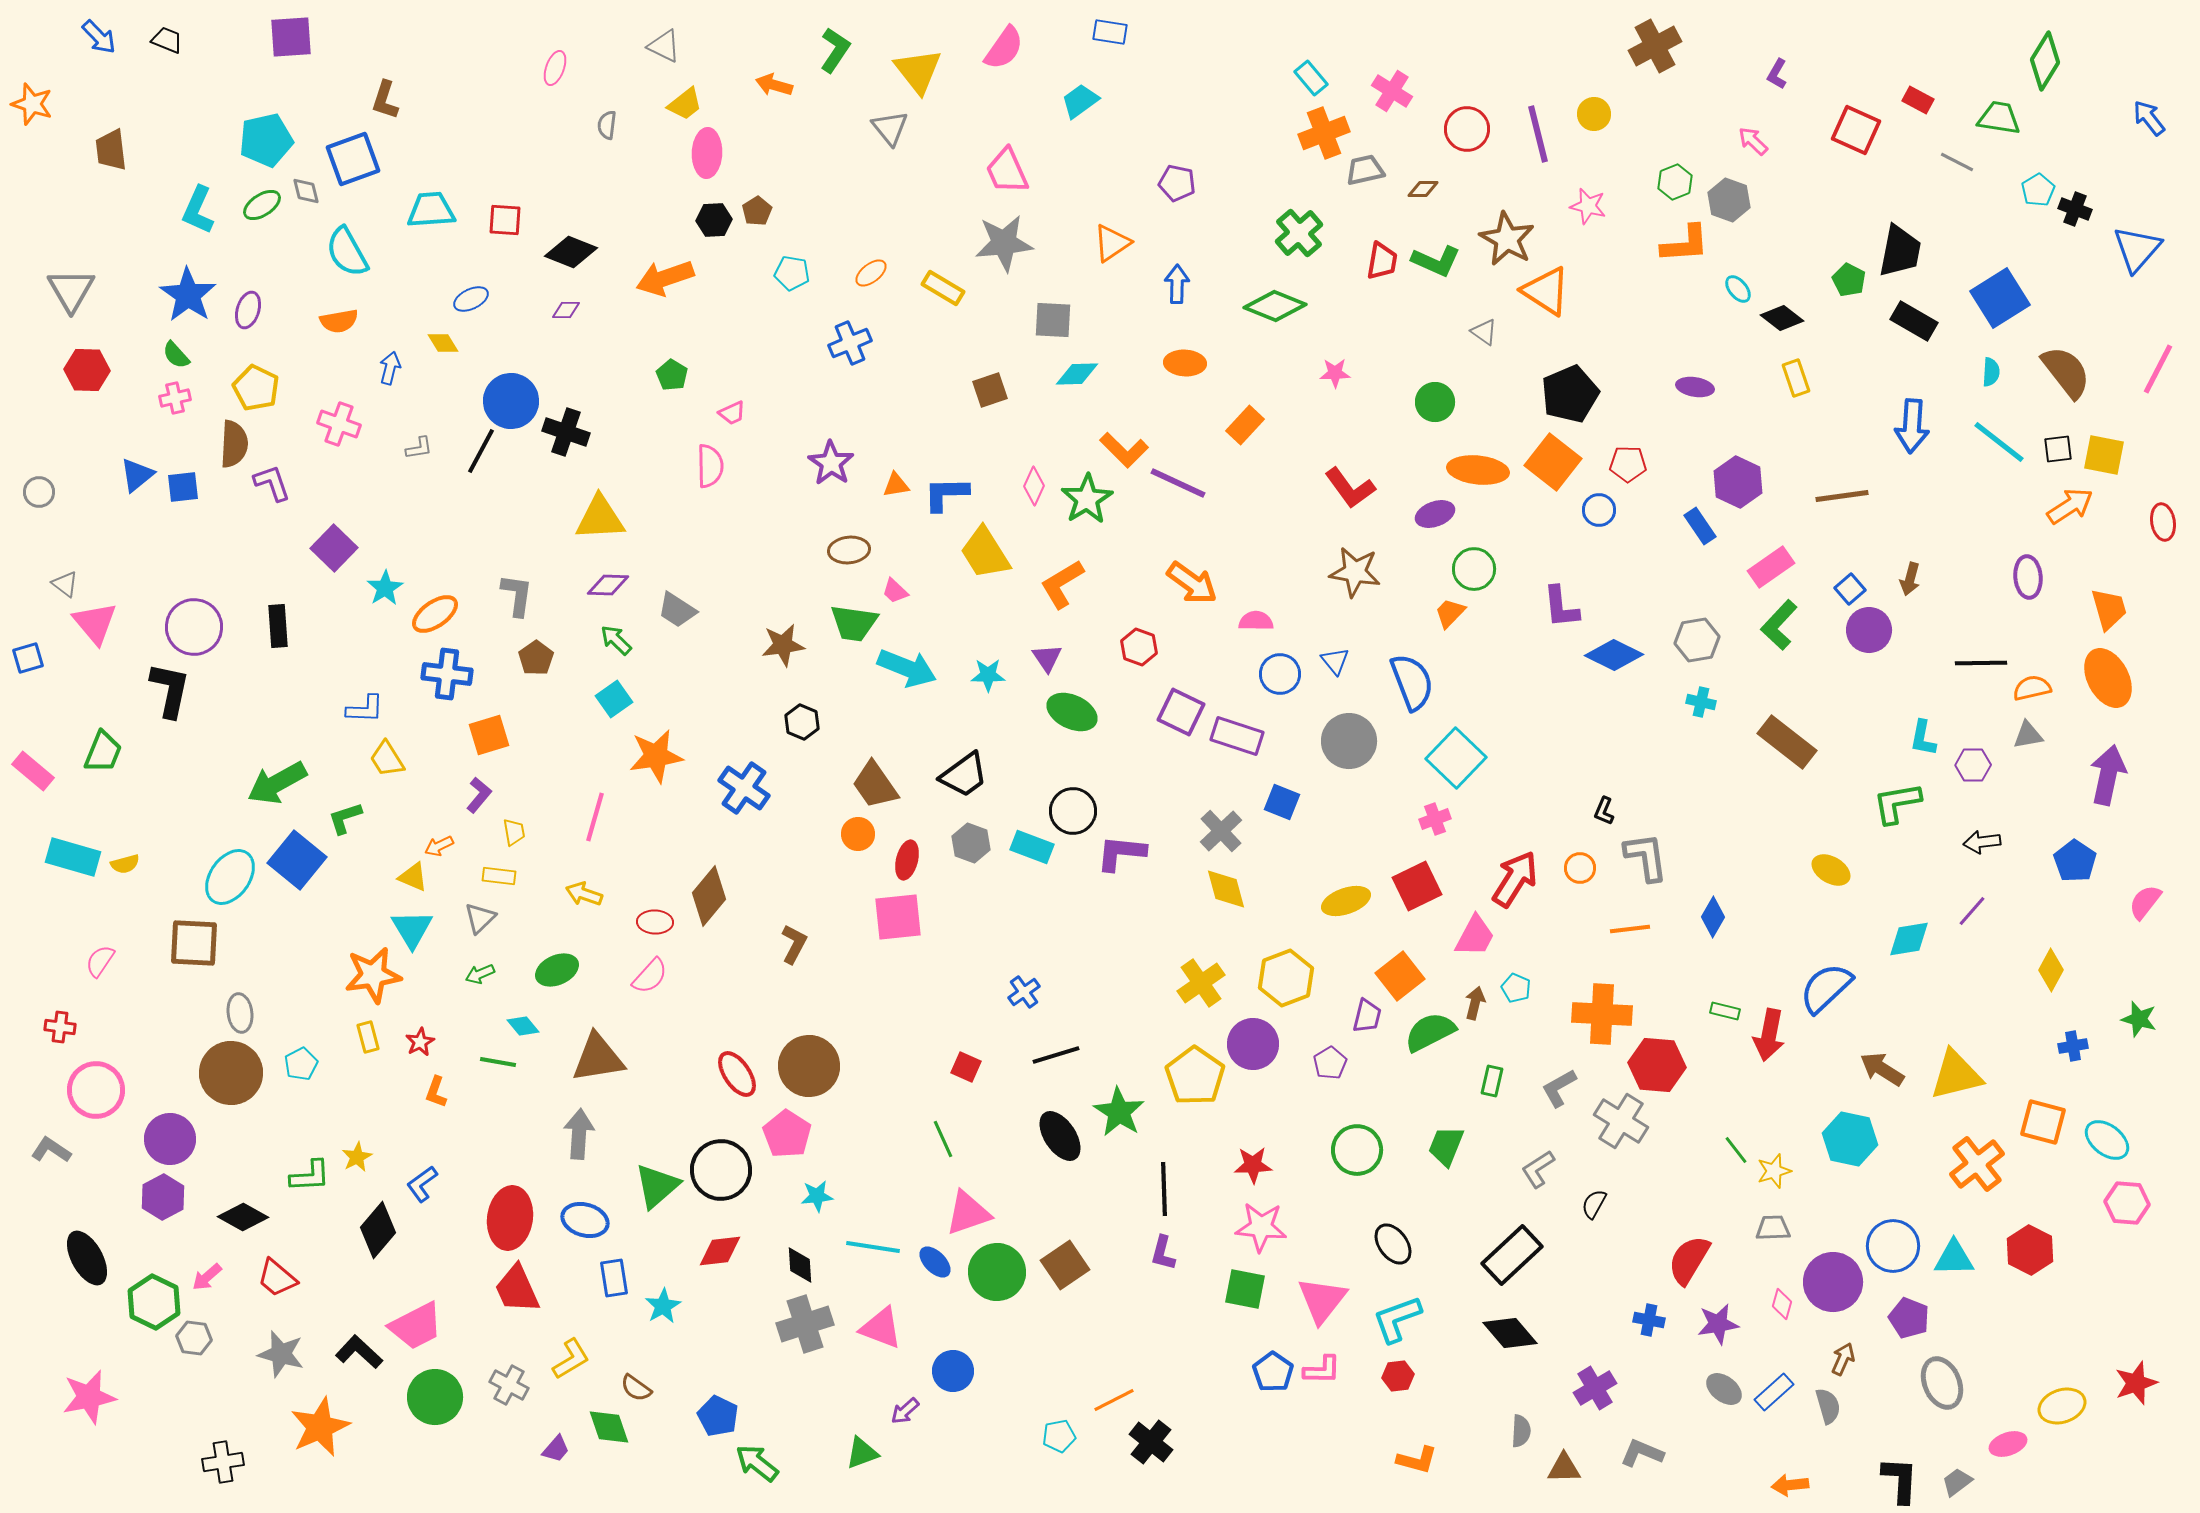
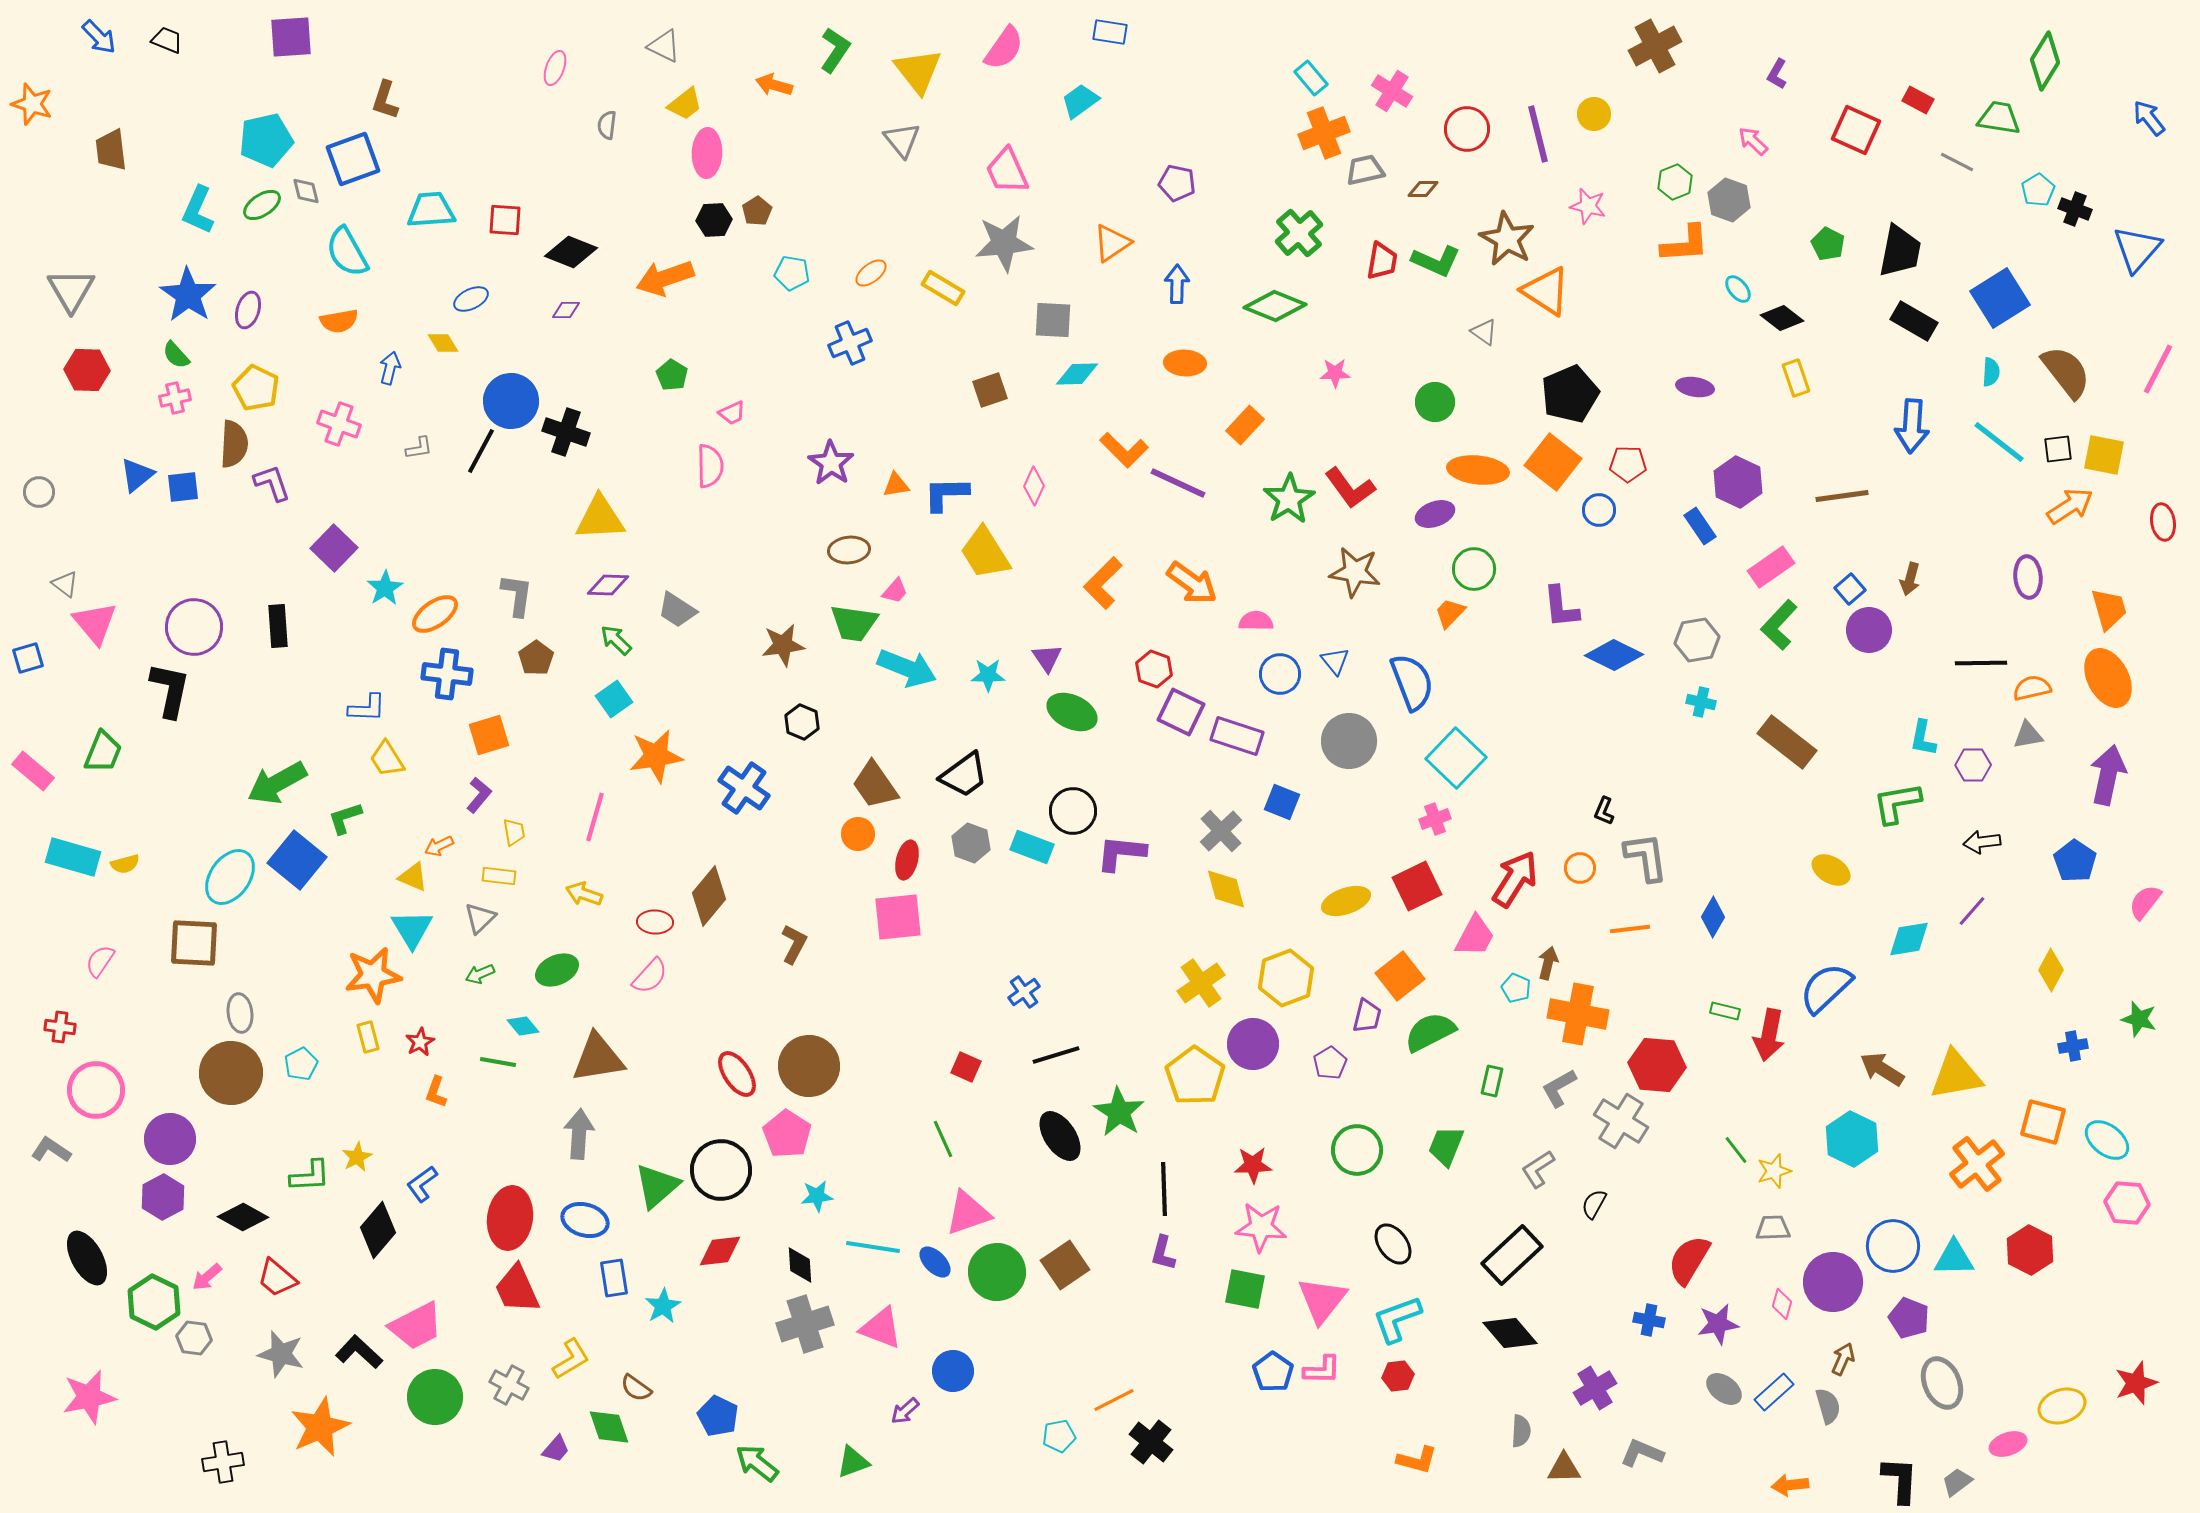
gray triangle at (890, 128): moved 12 px right, 12 px down
green pentagon at (1849, 280): moved 21 px left, 36 px up
green star at (1087, 499): moved 202 px right
orange L-shape at (1062, 584): moved 41 px right, 1 px up; rotated 14 degrees counterclockwise
pink trapezoid at (895, 591): rotated 92 degrees counterclockwise
red hexagon at (1139, 647): moved 15 px right, 22 px down
blue L-shape at (365, 709): moved 2 px right, 1 px up
brown arrow at (1475, 1003): moved 73 px right, 40 px up
orange cross at (1602, 1014): moved 24 px left; rotated 8 degrees clockwise
yellow triangle at (1956, 1075): rotated 4 degrees clockwise
cyan hexagon at (1850, 1139): moved 2 px right; rotated 14 degrees clockwise
green triangle at (862, 1453): moved 9 px left, 9 px down
